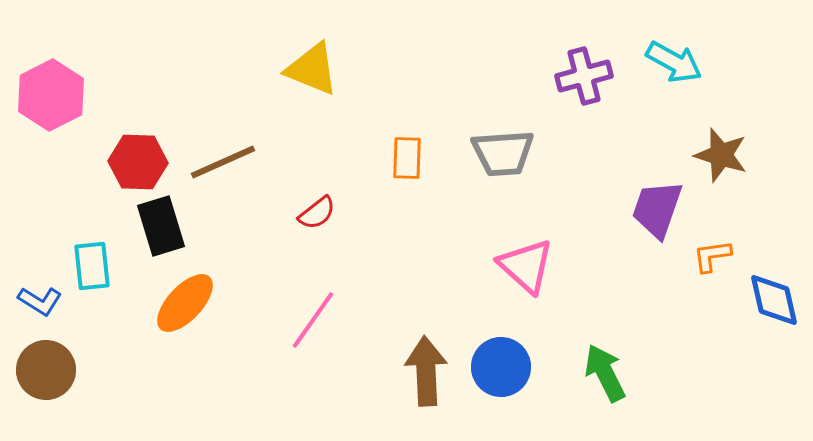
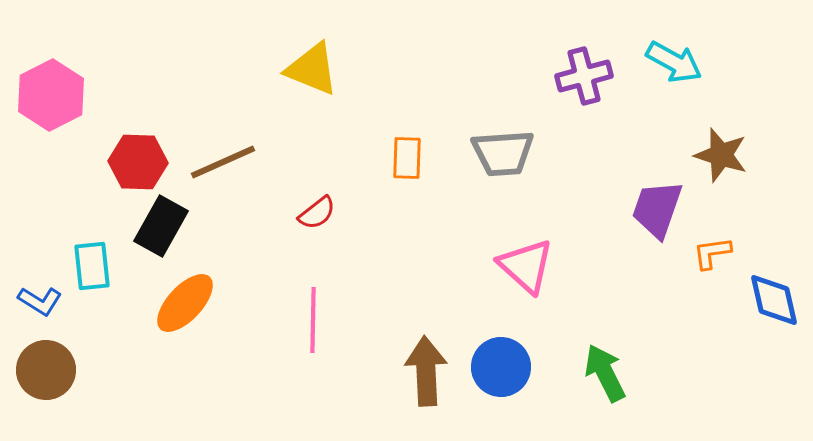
black rectangle: rotated 46 degrees clockwise
orange L-shape: moved 3 px up
pink line: rotated 34 degrees counterclockwise
